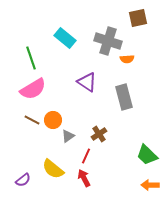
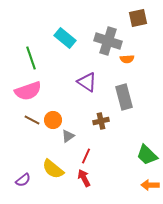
pink semicircle: moved 5 px left, 2 px down; rotated 12 degrees clockwise
brown cross: moved 2 px right, 13 px up; rotated 21 degrees clockwise
